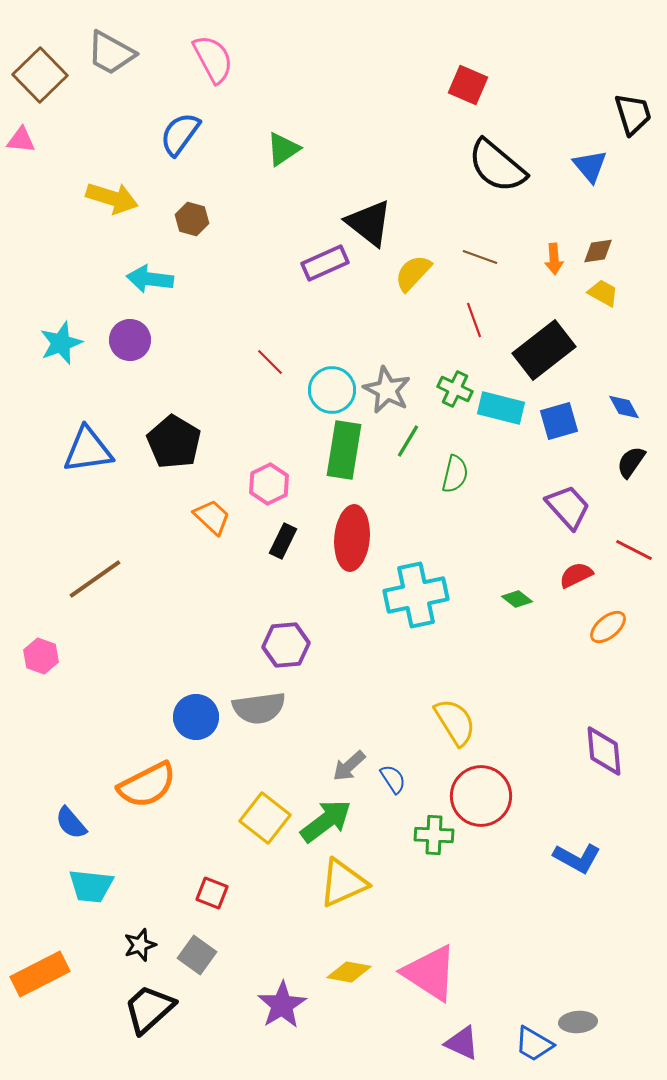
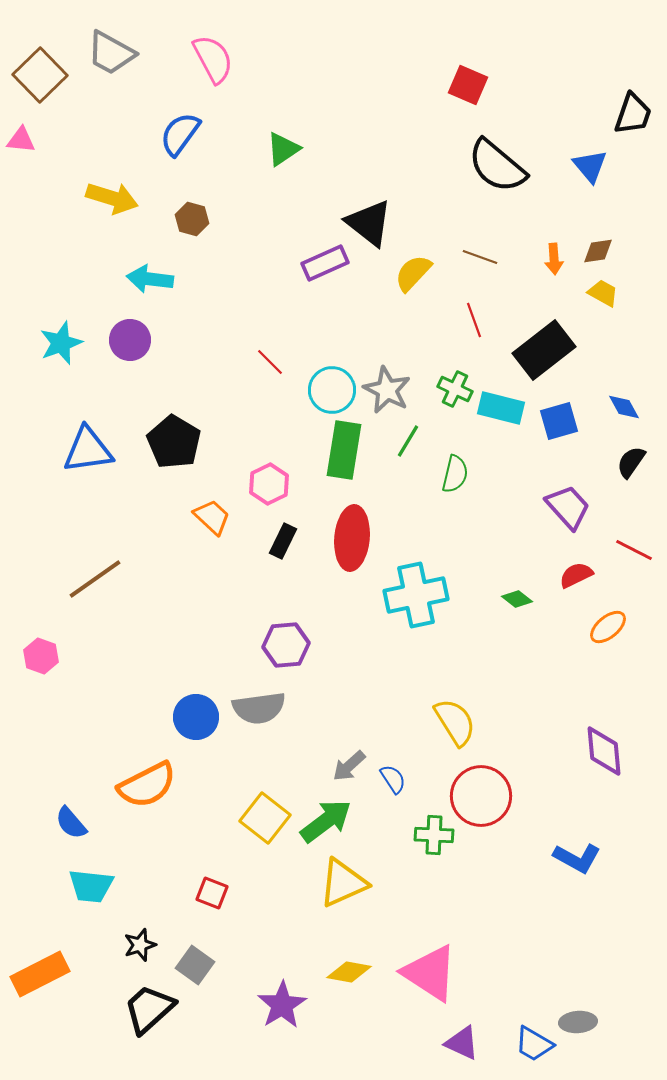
black trapezoid at (633, 114): rotated 36 degrees clockwise
gray square at (197, 955): moved 2 px left, 10 px down
